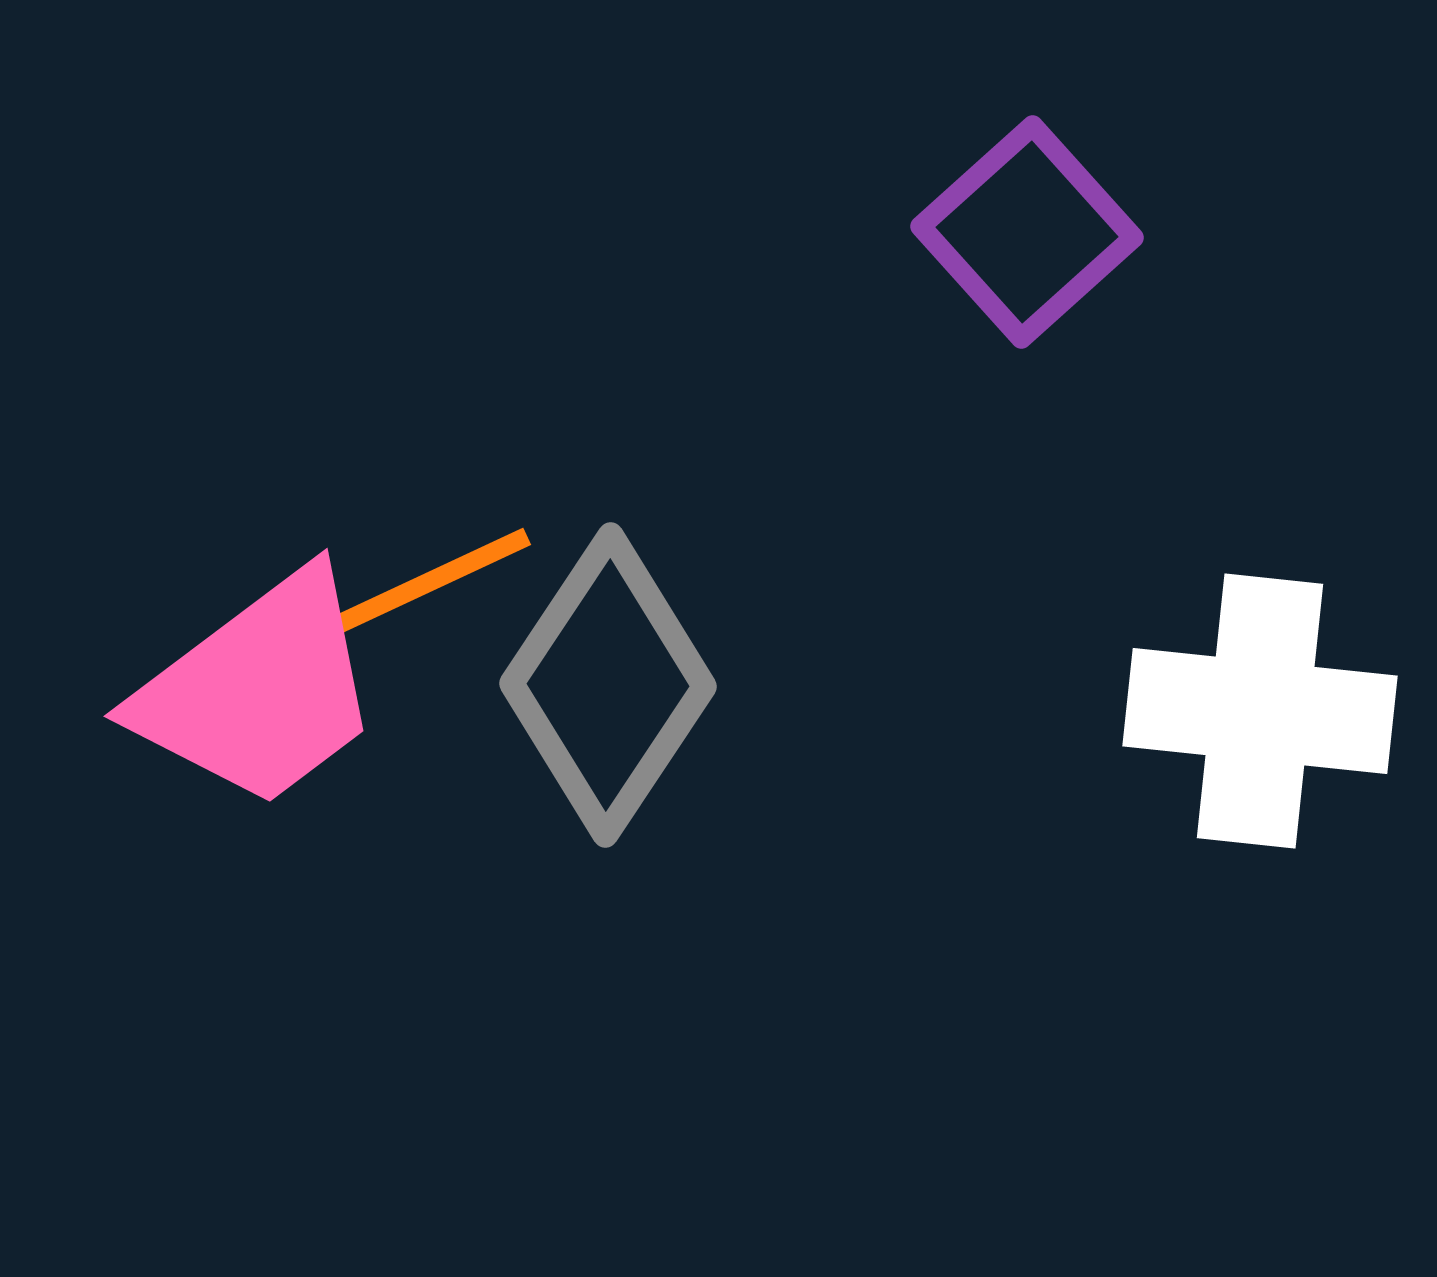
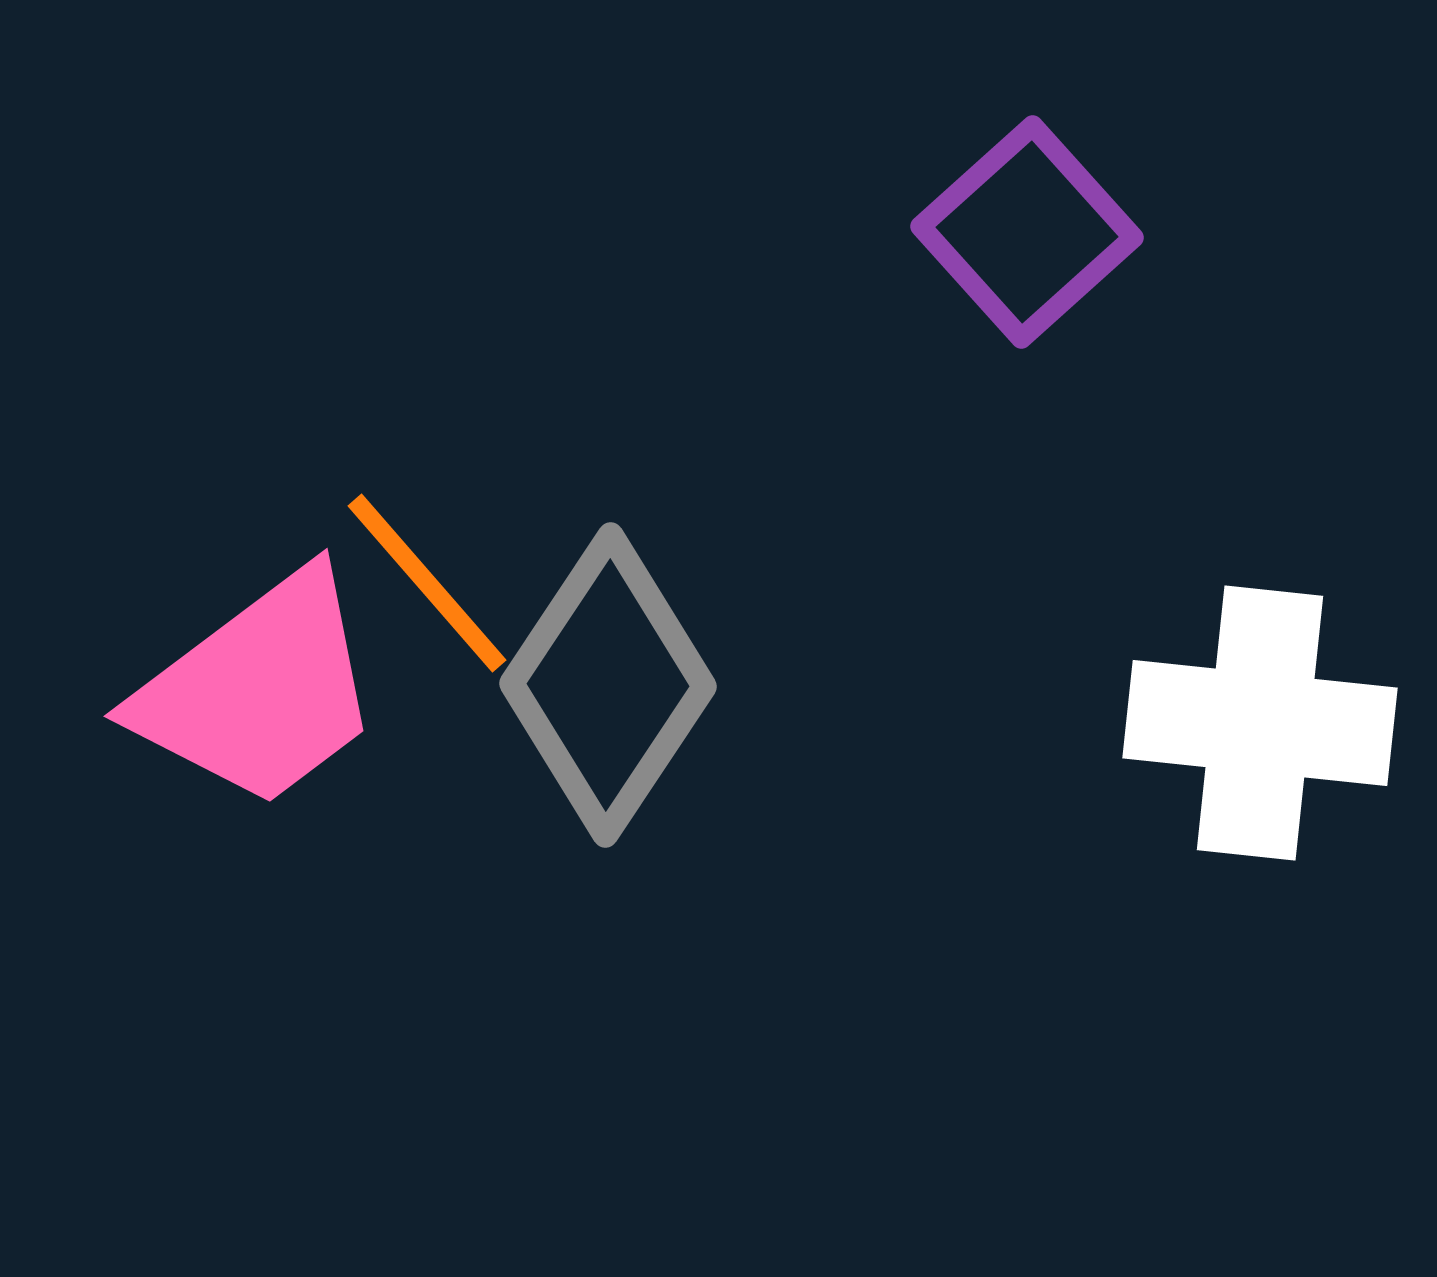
orange line: rotated 74 degrees clockwise
white cross: moved 12 px down
